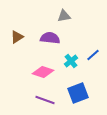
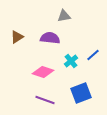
blue square: moved 3 px right
